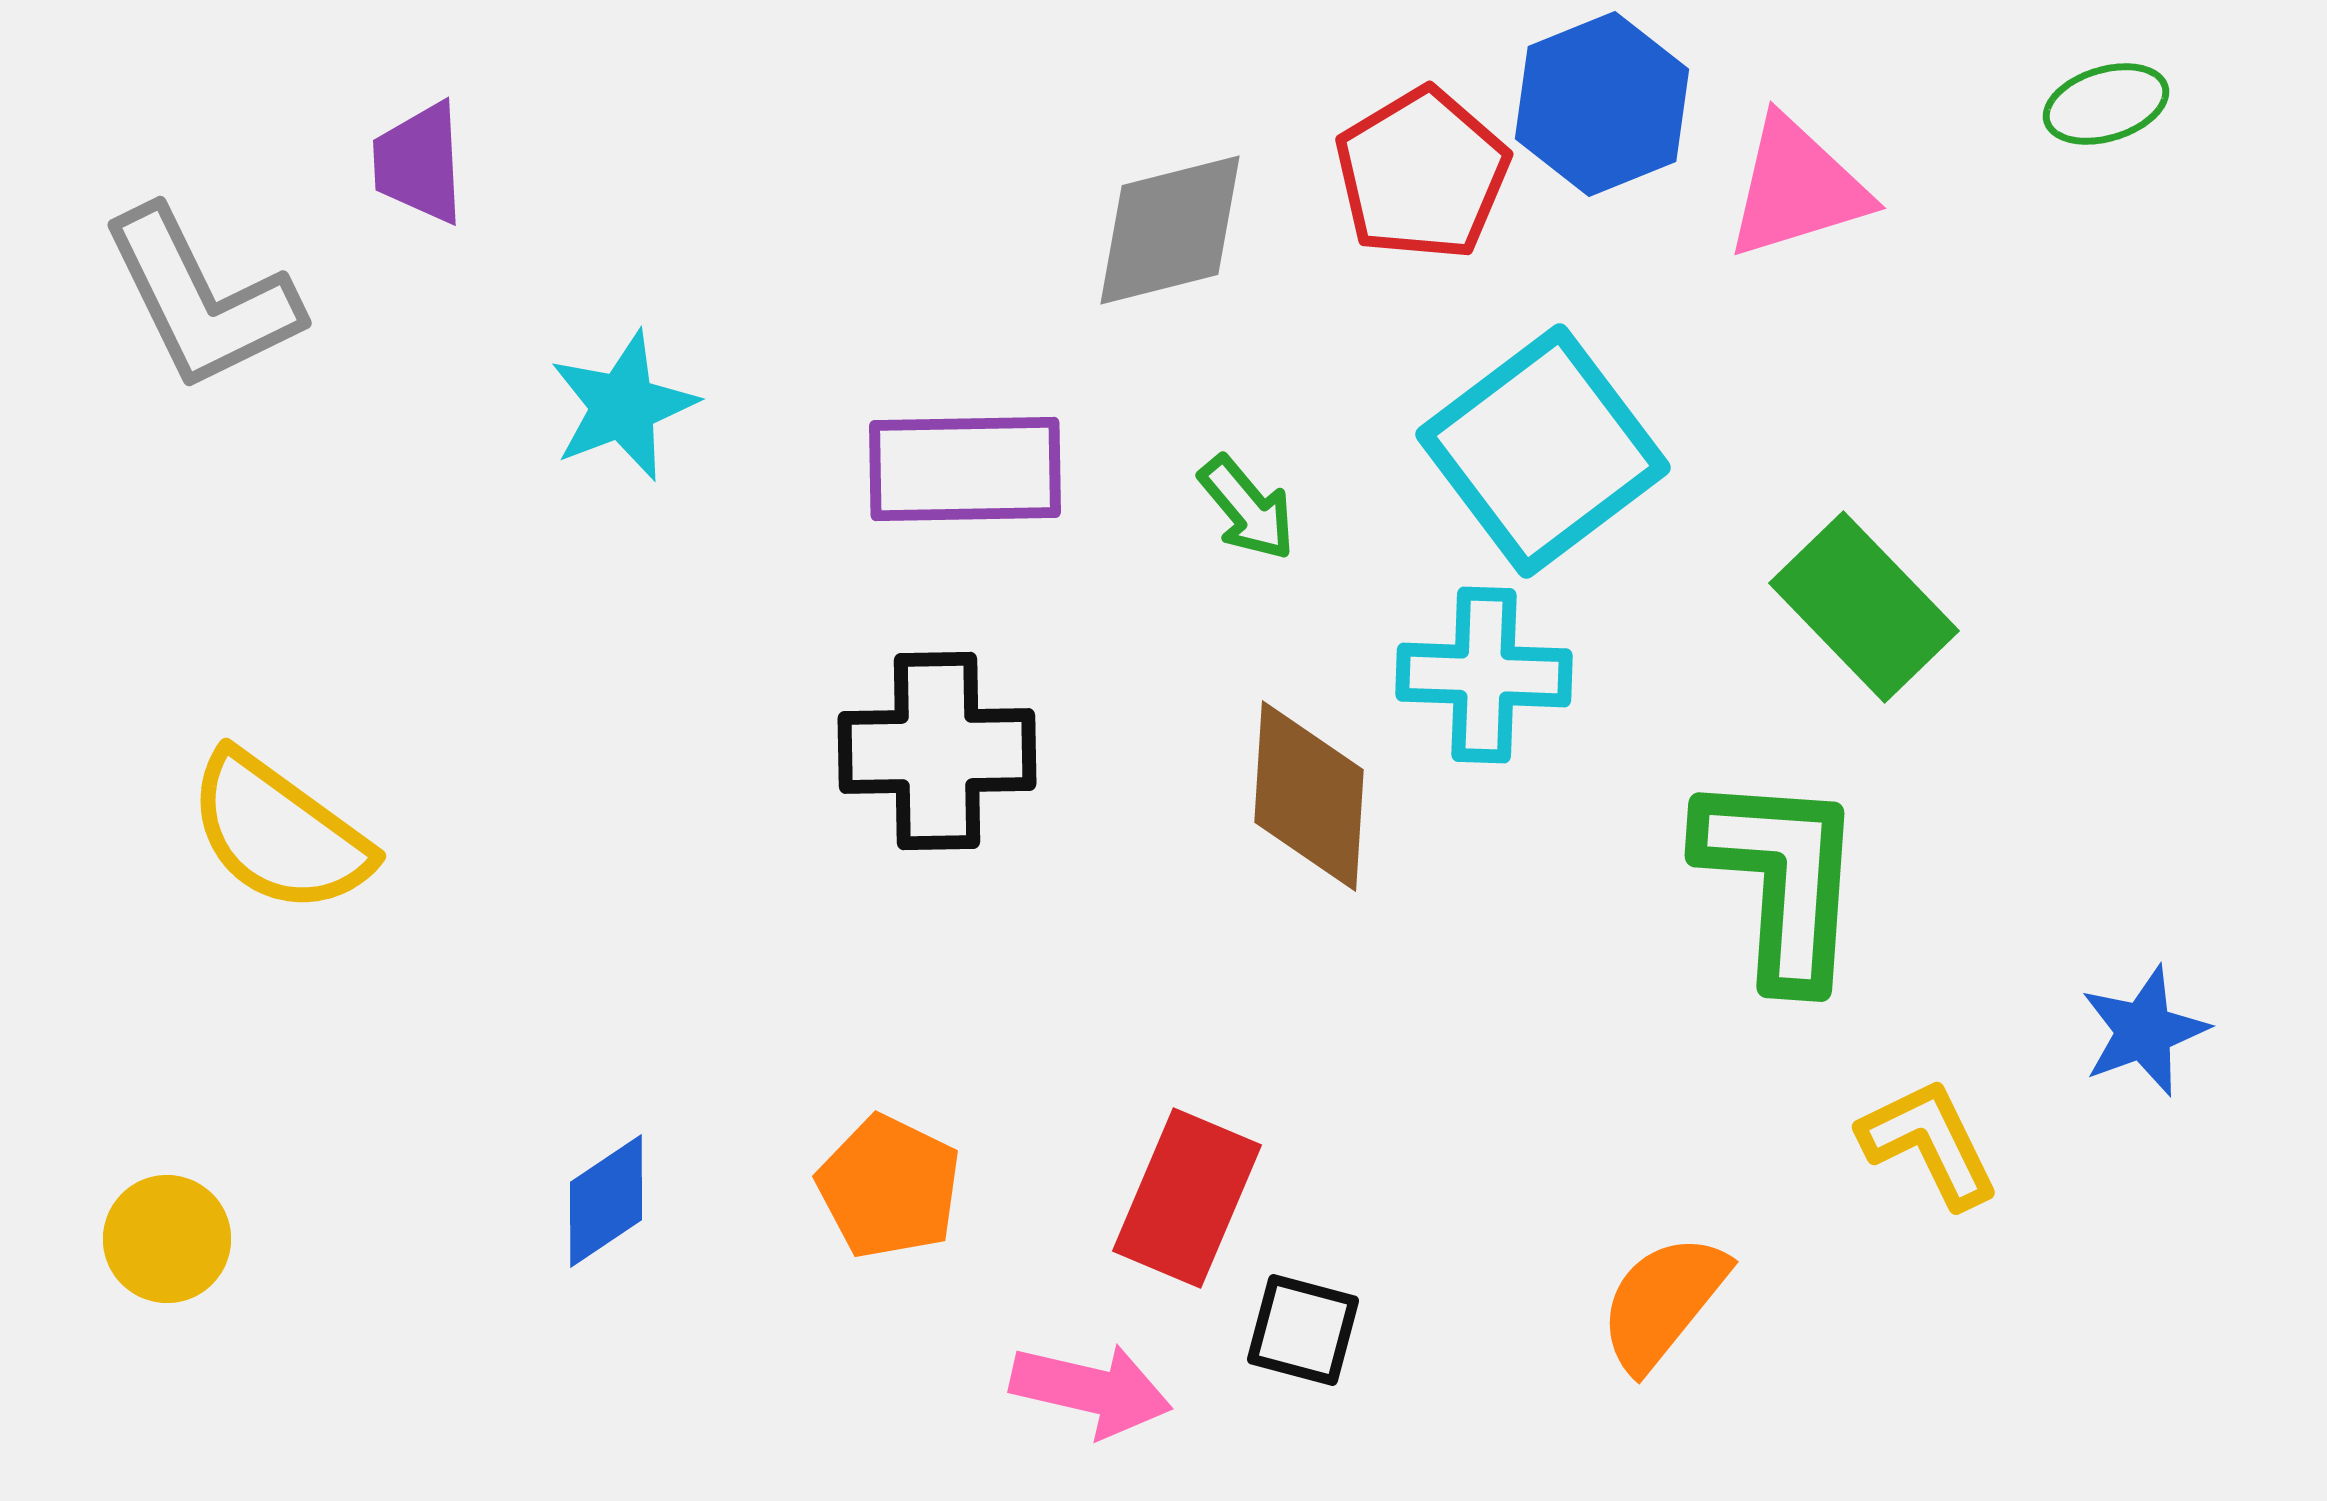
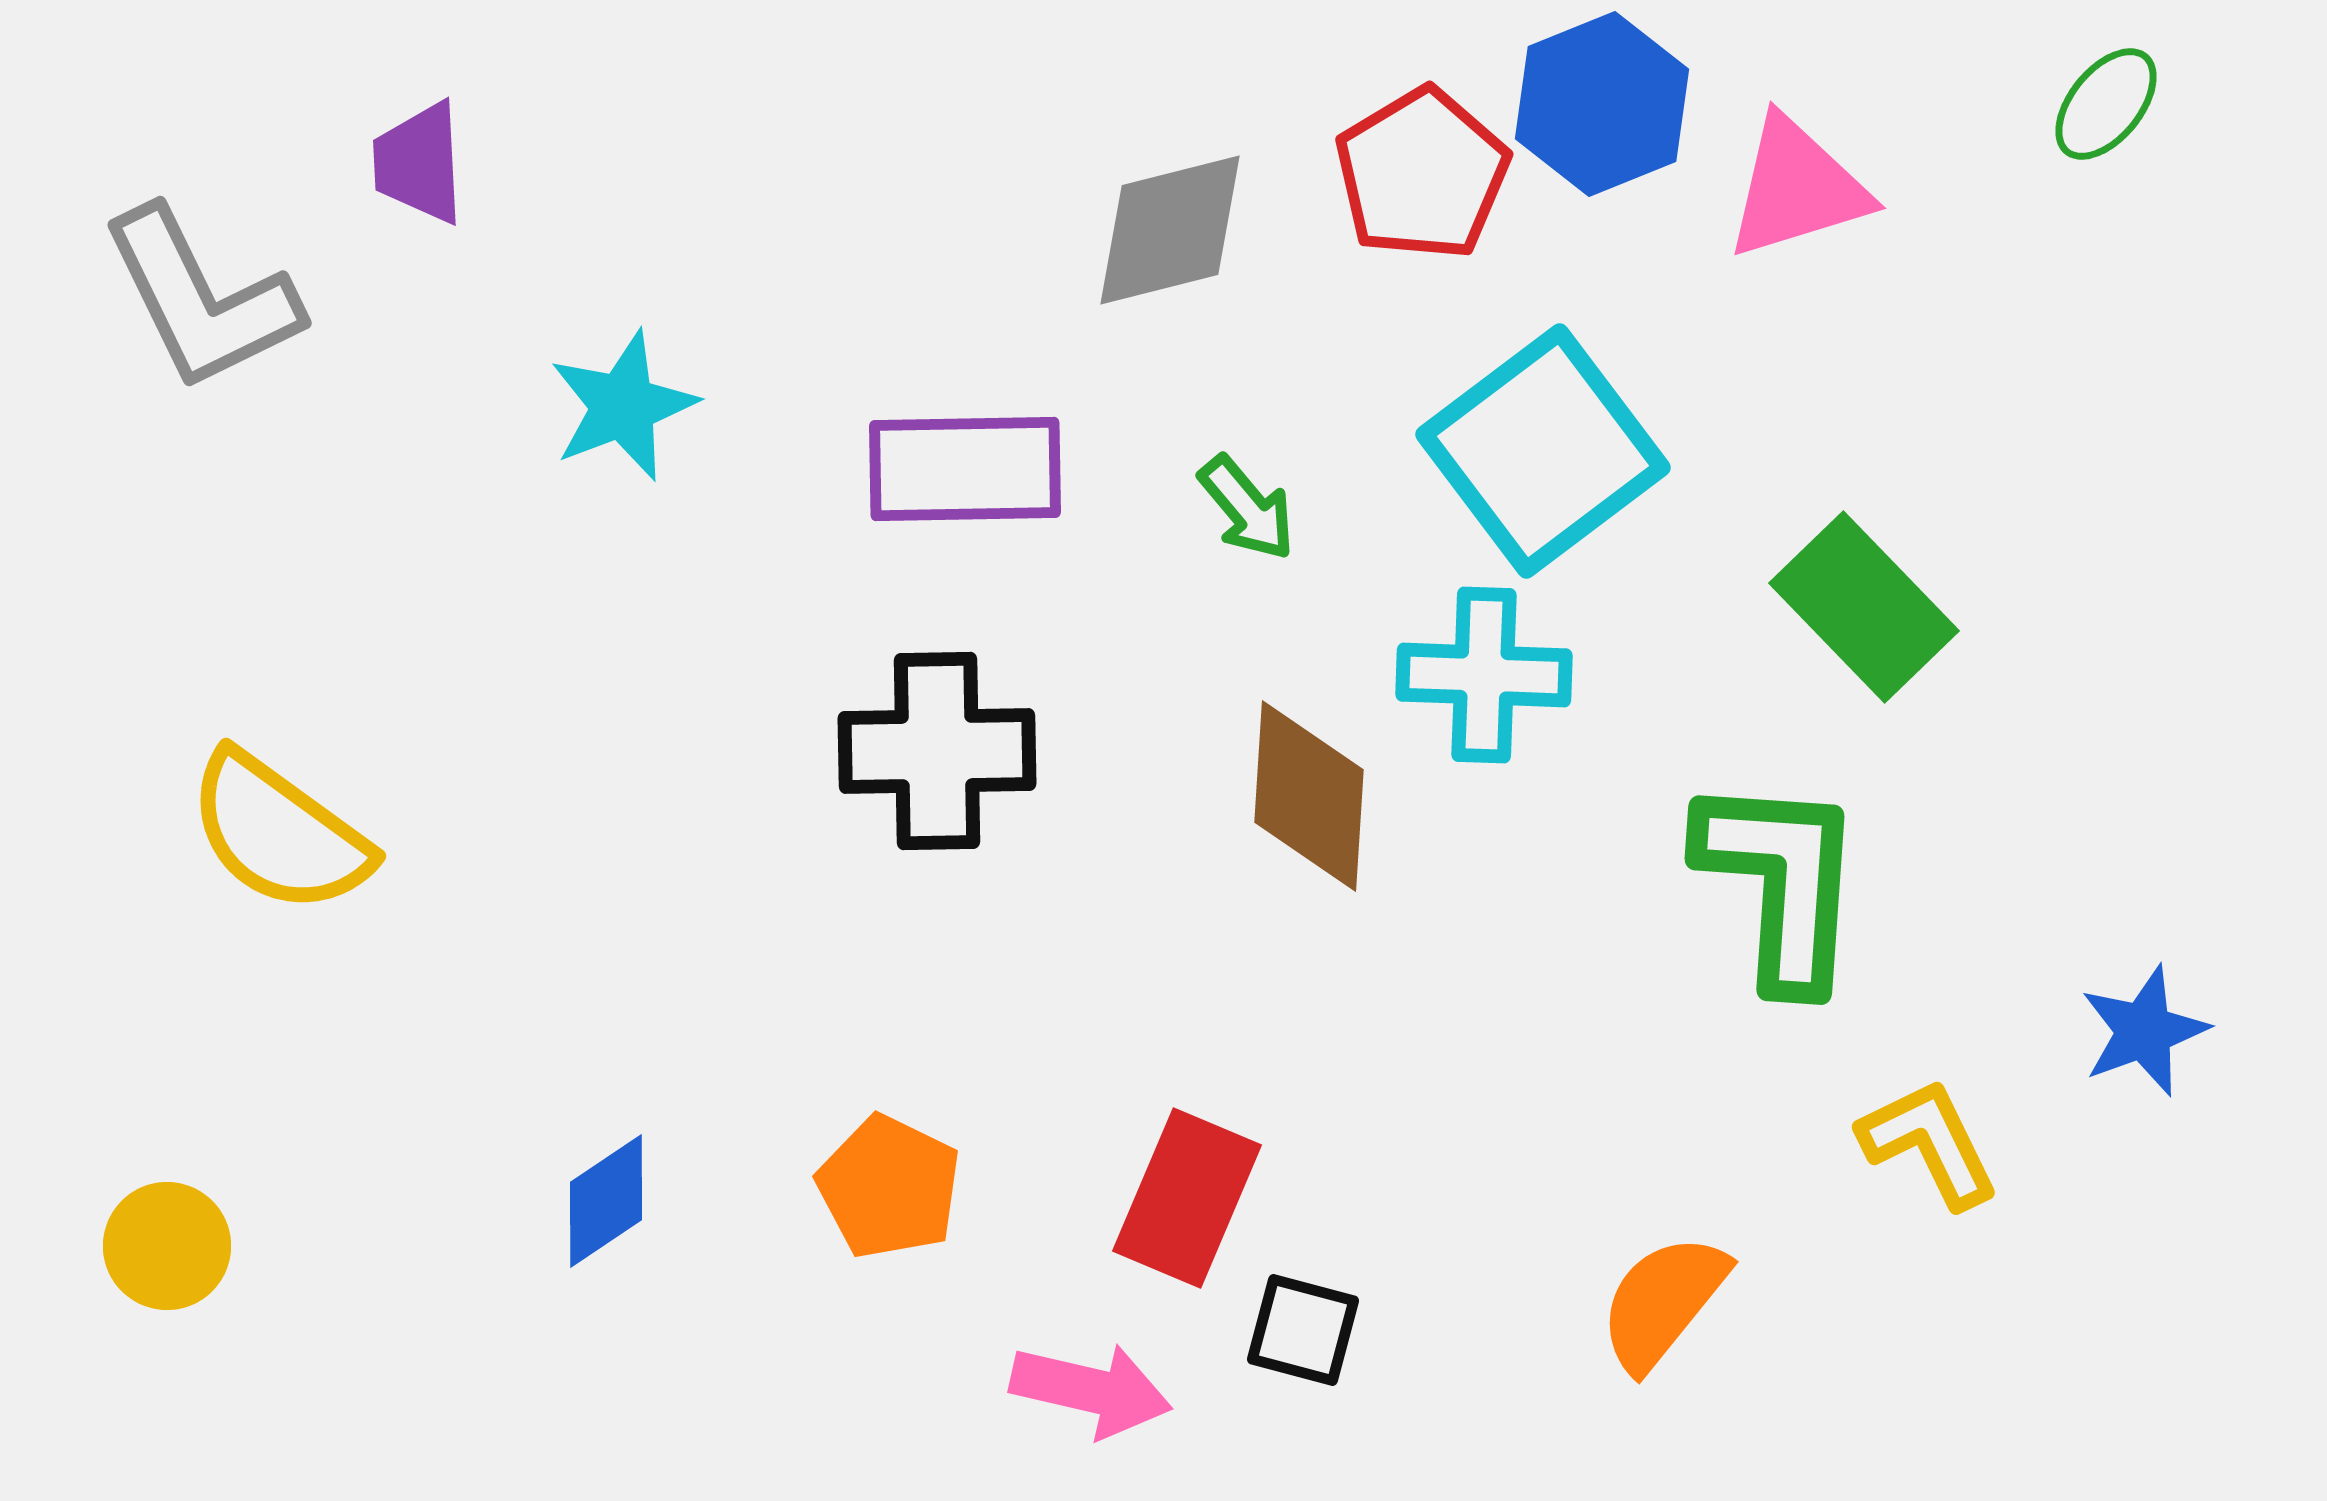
green ellipse: rotated 34 degrees counterclockwise
green L-shape: moved 3 px down
yellow circle: moved 7 px down
